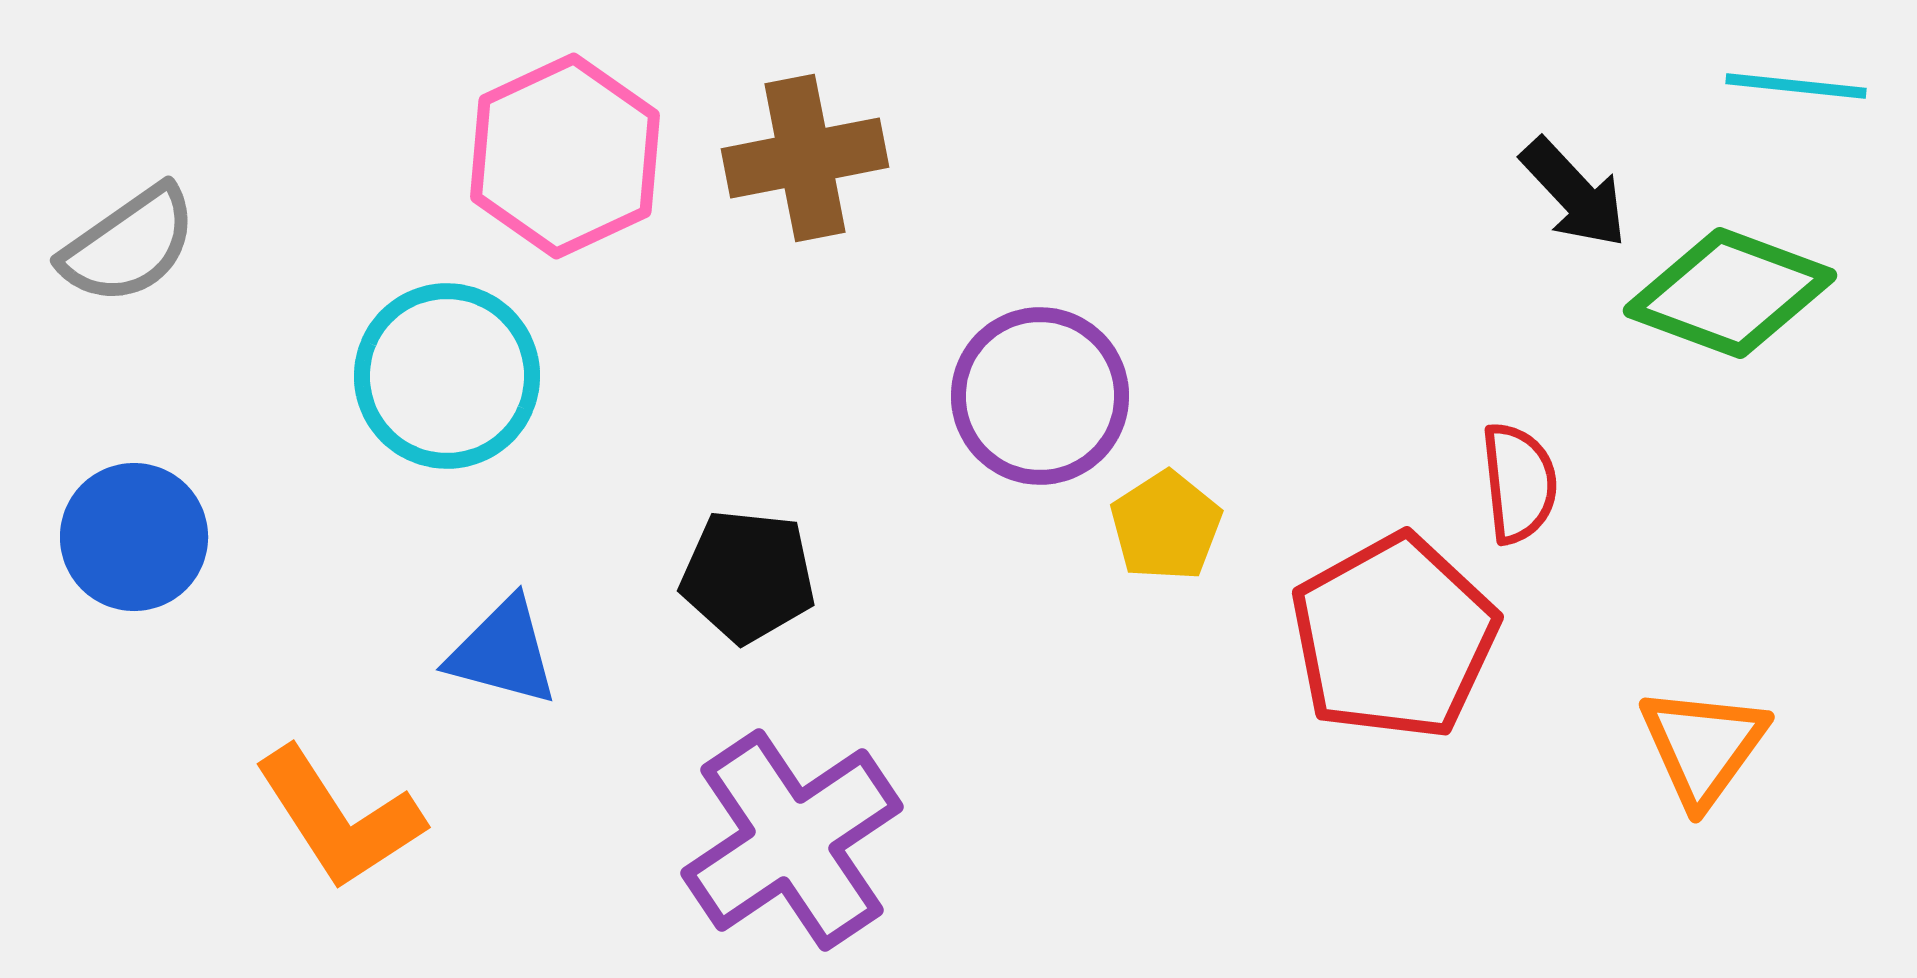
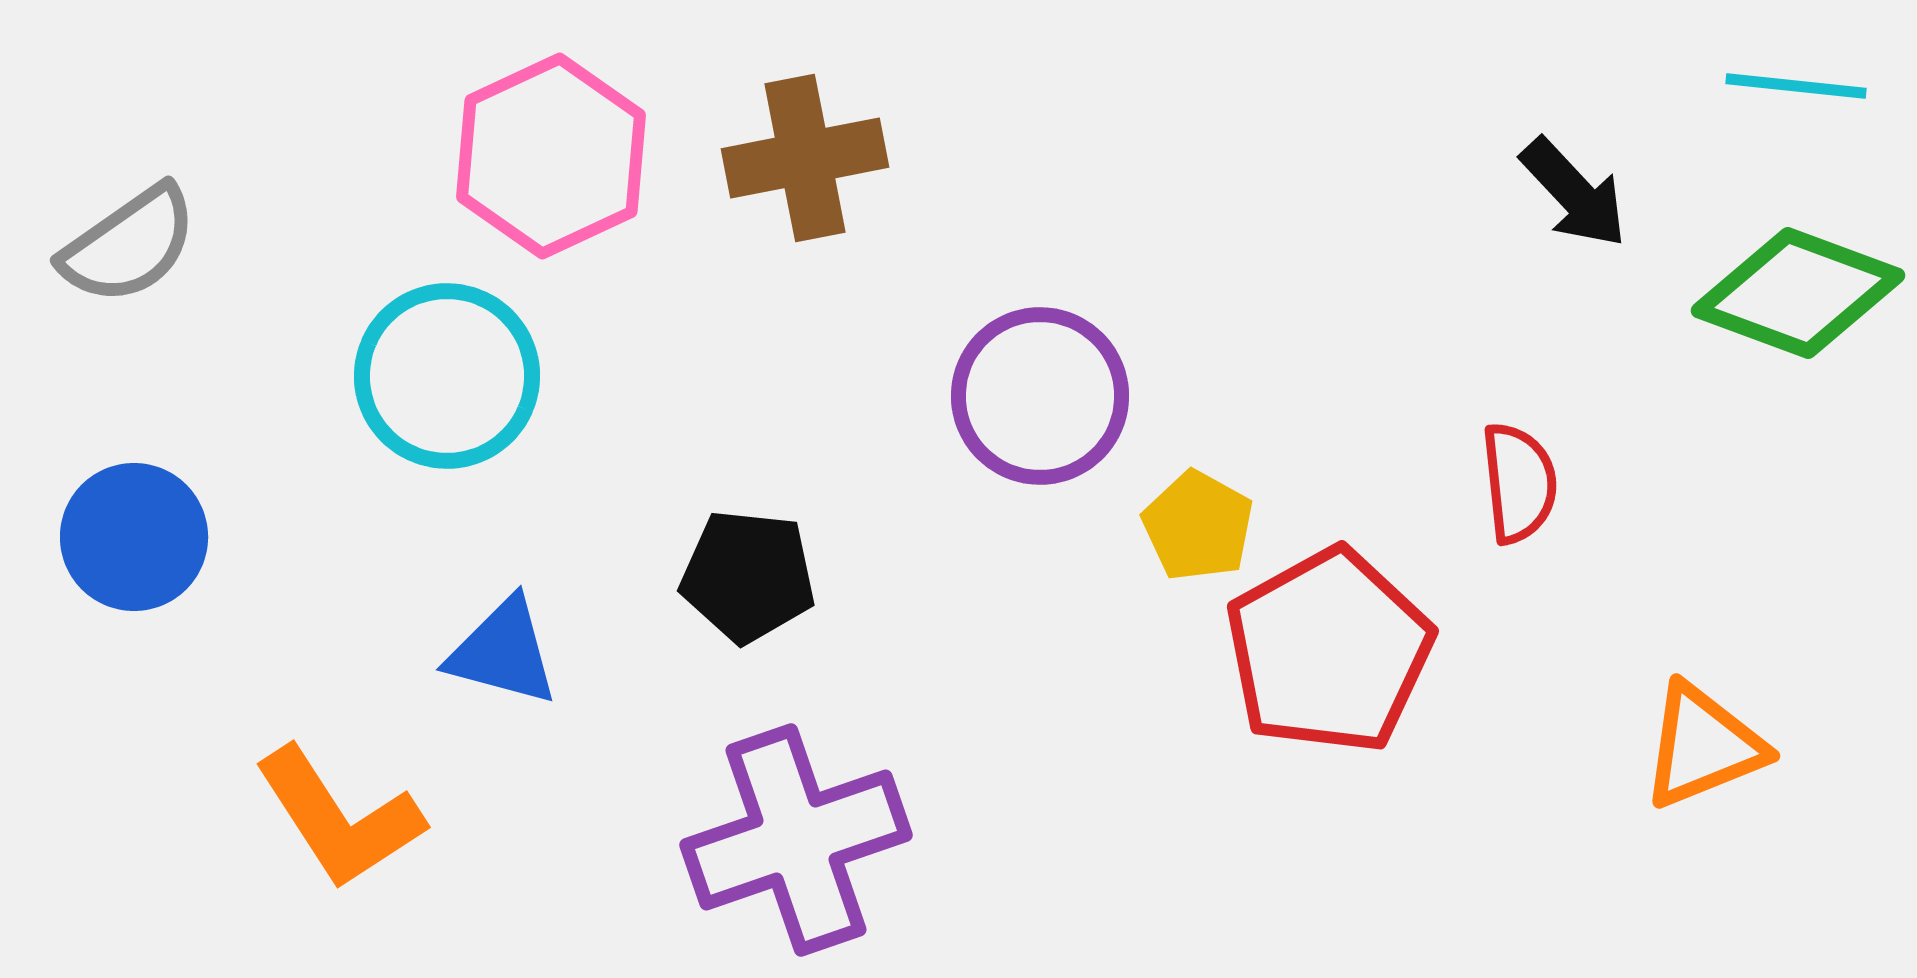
pink hexagon: moved 14 px left
green diamond: moved 68 px right
yellow pentagon: moved 32 px right; rotated 10 degrees counterclockwise
red pentagon: moved 65 px left, 14 px down
orange triangle: rotated 32 degrees clockwise
purple cross: moved 4 px right; rotated 15 degrees clockwise
